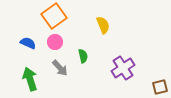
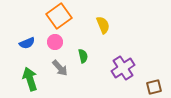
orange square: moved 5 px right
blue semicircle: moved 1 px left; rotated 133 degrees clockwise
brown square: moved 6 px left
